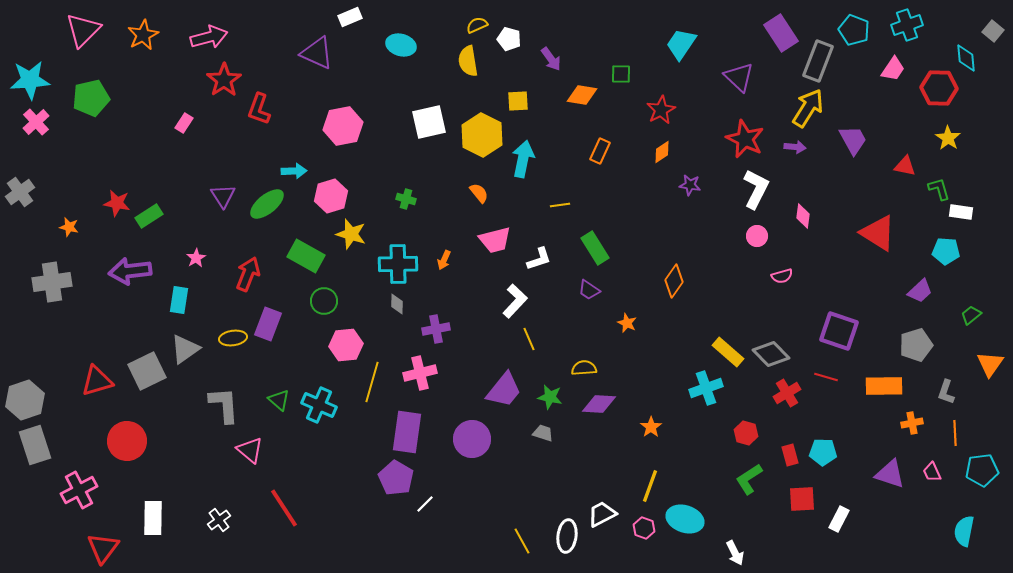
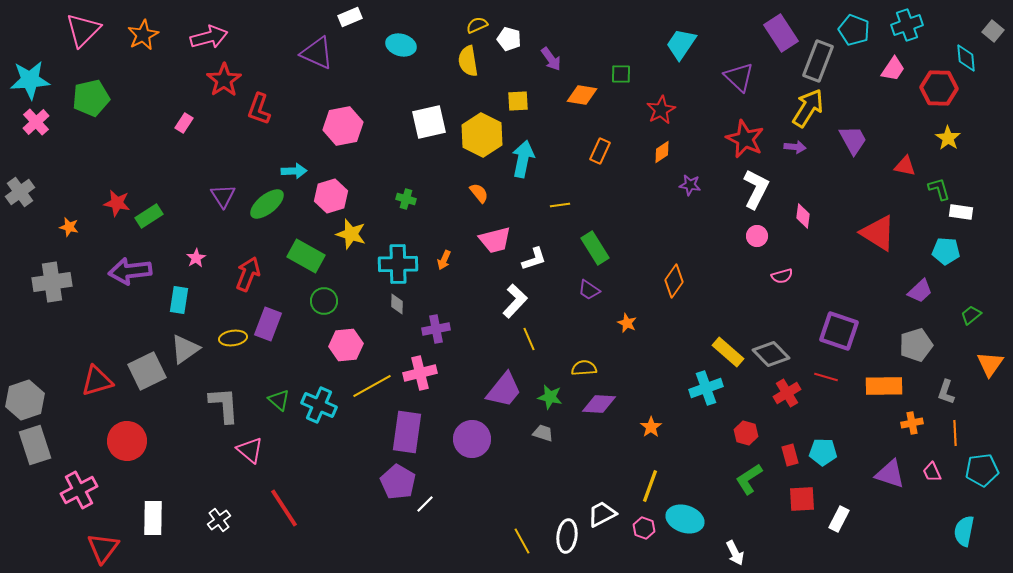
white L-shape at (539, 259): moved 5 px left
yellow line at (372, 382): moved 4 px down; rotated 45 degrees clockwise
purple pentagon at (396, 478): moved 2 px right, 4 px down
